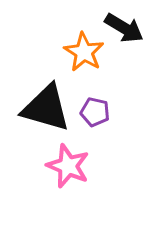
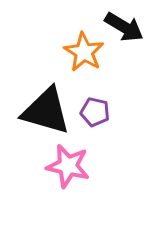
black arrow: moved 1 px up
black triangle: moved 3 px down
pink star: rotated 9 degrees counterclockwise
